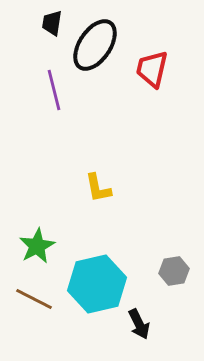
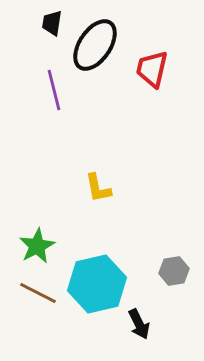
brown line: moved 4 px right, 6 px up
